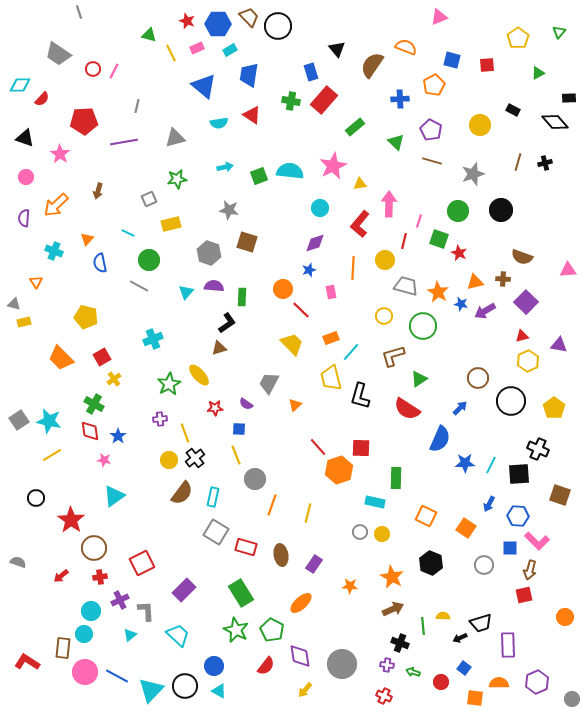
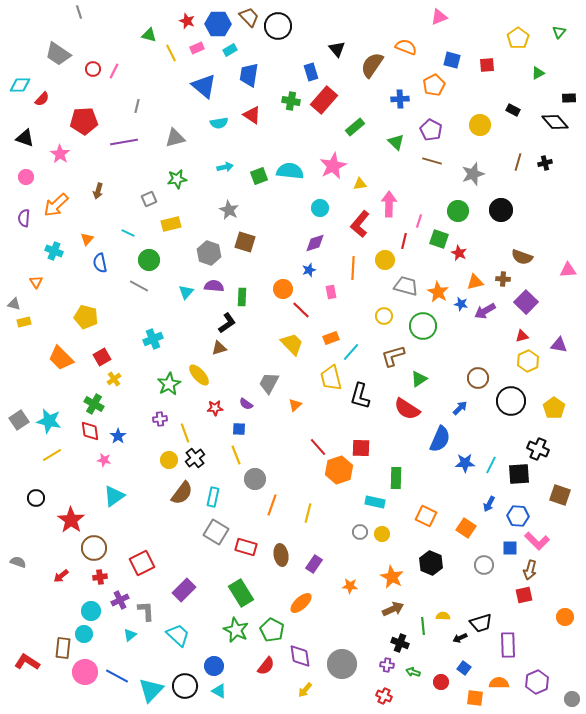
gray star at (229, 210): rotated 18 degrees clockwise
brown square at (247, 242): moved 2 px left
